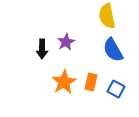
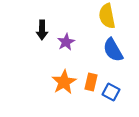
black arrow: moved 19 px up
blue square: moved 5 px left, 3 px down
